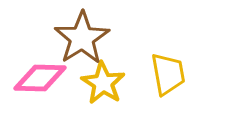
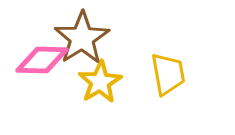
pink diamond: moved 2 px right, 18 px up
yellow star: moved 3 px left, 1 px up; rotated 9 degrees clockwise
